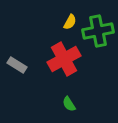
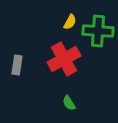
green cross: rotated 16 degrees clockwise
gray rectangle: rotated 66 degrees clockwise
green semicircle: moved 1 px up
